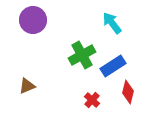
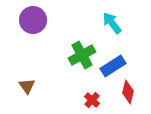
brown triangle: rotated 42 degrees counterclockwise
